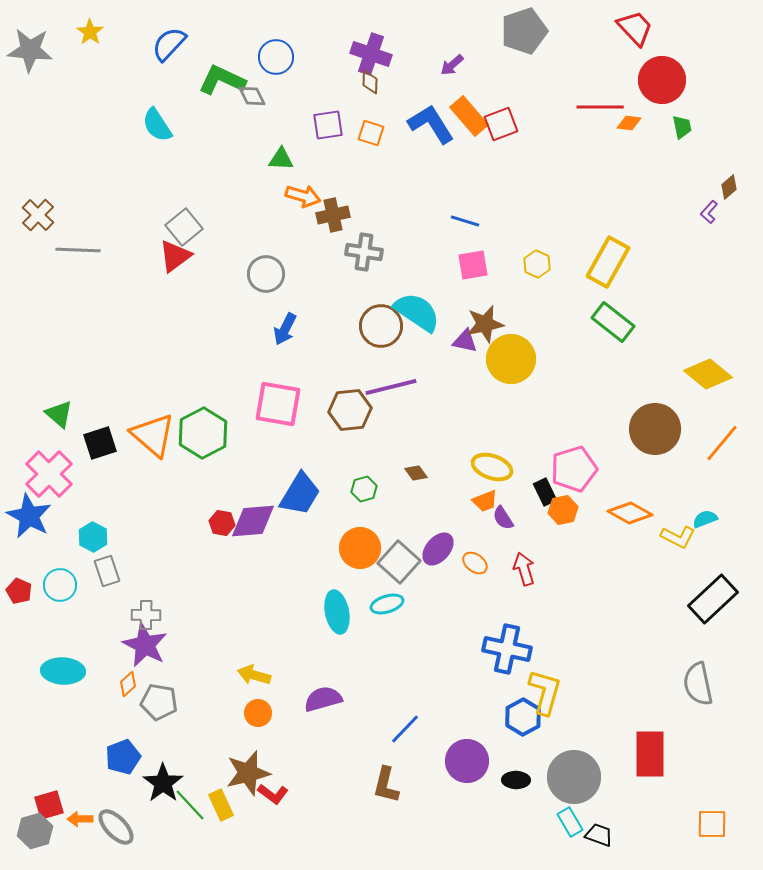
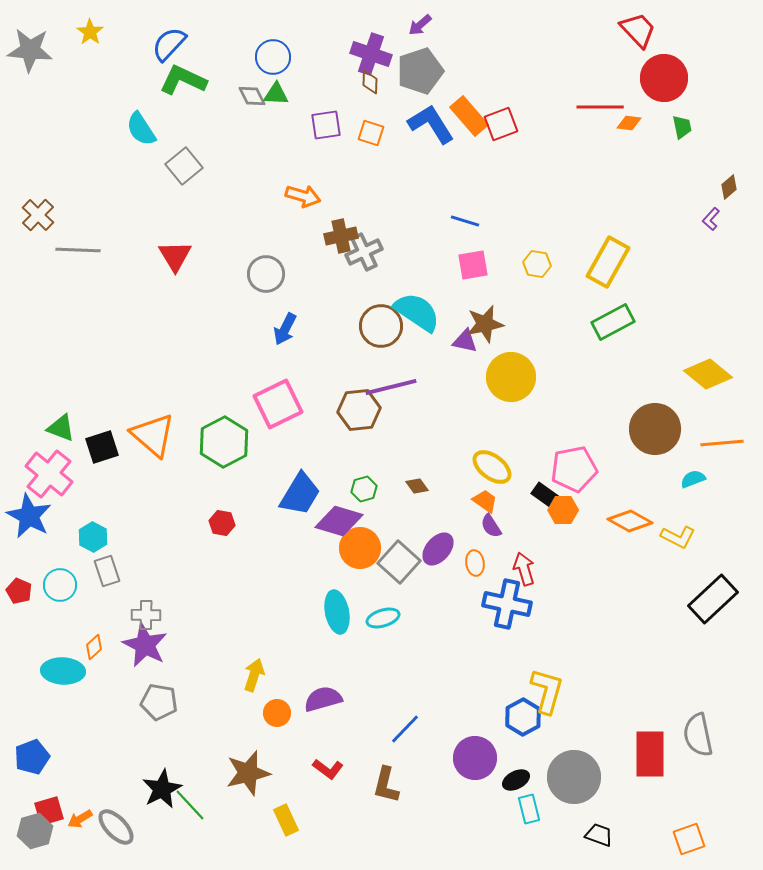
red trapezoid at (635, 28): moved 3 px right, 2 px down
gray pentagon at (524, 31): moved 104 px left, 40 px down
blue circle at (276, 57): moved 3 px left
purple arrow at (452, 65): moved 32 px left, 40 px up
green L-shape at (222, 80): moved 39 px left
red circle at (662, 80): moved 2 px right, 2 px up
cyan semicircle at (157, 125): moved 16 px left, 4 px down
purple square at (328, 125): moved 2 px left
green triangle at (281, 159): moved 5 px left, 65 px up
purple L-shape at (709, 212): moved 2 px right, 7 px down
brown cross at (333, 215): moved 8 px right, 21 px down
gray square at (184, 227): moved 61 px up
gray cross at (364, 252): rotated 33 degrees counterclockwise
red triangle at (175, 256): rotated 24 degrees counterclockwise
yellow hexagon at (537, 264): rotated 16 degrees counterclockwise
green rectangle at (613, 322): rotated 66 degrees counterclockwise
yellow circle at (511, 359): moved 18 px down
pink square at (278, 404): rotated 36 degrees counterclockwise
brown hexagon at (350, 410): moved 9 px right
green triangle at (59, 414): moved 2 px right, 14 px down; rotated 20 degrees counterclockwise
green hexagon at (203, 433): moved 21 px right, 9 px down
black square at (100, 443): moved 2 px right, 4 px down
orange line at (722, 443): rotated 45 degrees clockwise
yellow ellipse at (492, 467): rotated 18 degrees clockwise
pink pentagon at (574, 469): rotated 6 degrees clockwise
brown diamond at (416, 473): moved 1 px right, 13 px down
pink cross at (49, 474): rotated 6 degrees counterclockwise
black rectangle at (545, 492): moved 3 px down; rotated 28 degrees counterclockwise
orange trapezoid at (485, 501): rotated 124 degrees counterclockwise
orange hexagon at (563, 510): rotated 12 degrees clockwise
orange diamond at (630, 513): moved 8 px down
purple semicircle at (503, 518): moved 12 px left, 8 px down
cyan semicircle at (705, 519): moved 12 px left, 40 px up
purple diamond at (253, 521): moved 86 px right; rotated 21 degrees clockwise
orange ellipse at (475, 563): rotated 45 degrees clockwise
cyan ellipse at (387, 604): moved 4 px left, 14 px down
blue cross at (507, 649): moved 45 px up
yellow arrow at (254, 675): rotated 92 degrees clockwise
orange diamond at (128, 684): moved 34 px left, 37 px up
gray semicircle at (698, 684): moved 51 px down
yellow L-shape at (545, 692): moved 2 px right, 1 px up
orange circle at (258, 713): moved 19 px right
blue pentagon at (123, 757): moved 91 px left
purple circle at (467, 761): moved 8 px right, 3 px up
black ellipse at (516, 780): rotated 28 degrees counterclockwise
black star at (163, 783): moved 1 px left, 6 px down; rotated 9 degrees clockwise
red L-shape at (273, 794): moved 55 px right, 25 px up
red square at (49, 805): moved 6 px down
yellow rectangle at (221, 805): moved 65 px right, 15 px down
orange arrow at (80, 819): rotated 30 degrees counterclockwise
cyan rectangle at (570, 822): moved 41 px left, 13 px up; rotated 16 degrees clockwise
orange square at (712, 824): moved 23 px left, 15 px down; rotated 20 degrees counterclockwise
